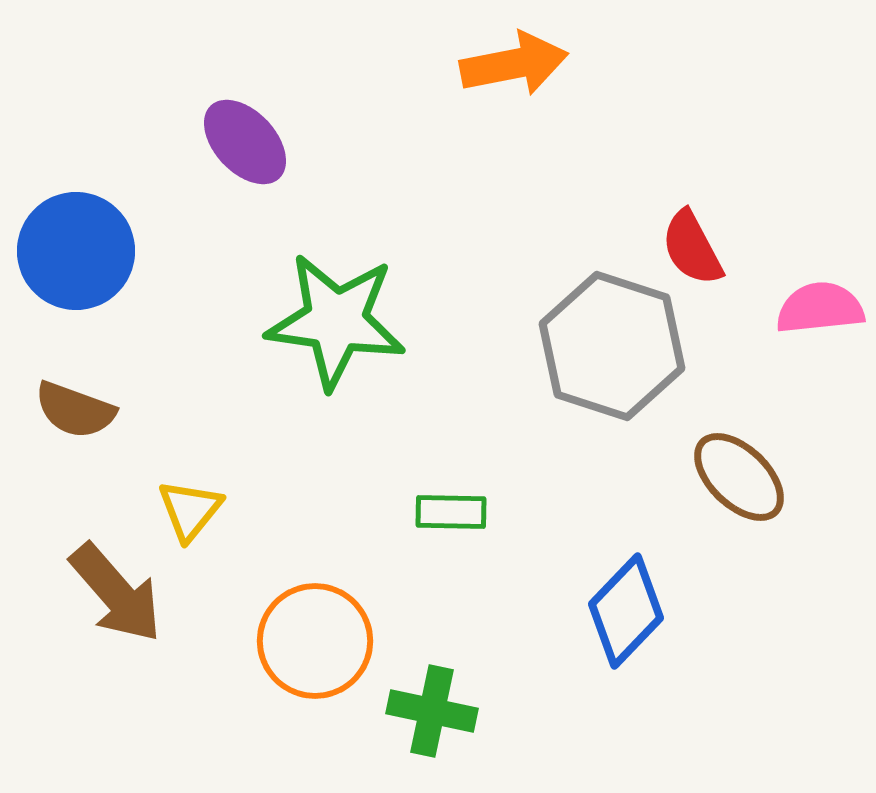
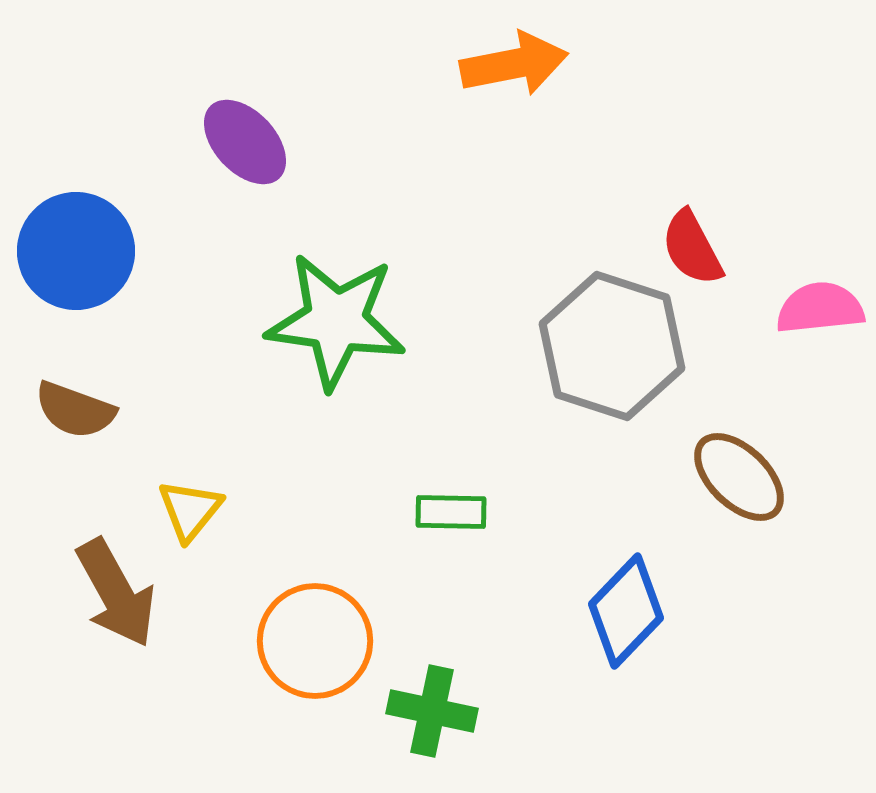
brown arrow: rotated 12 degrees clockwise
